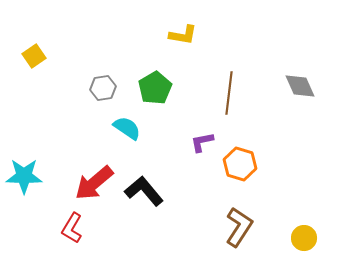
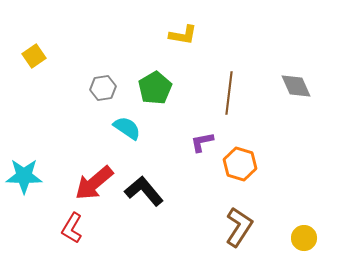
gray diamond: moved 4 px left
